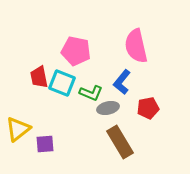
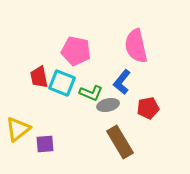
gray ellipse: moved 3 px up
